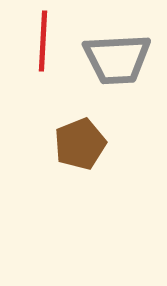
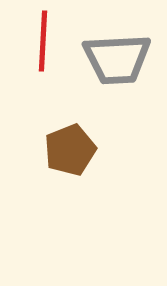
brown pentagon: moved 10 px left, 6 px down
